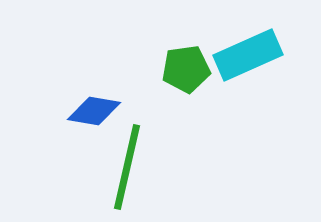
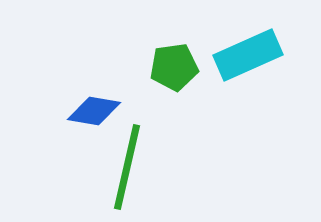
green pentagon: moved 12 px left, 2 px up
